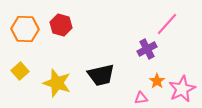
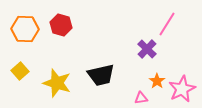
pink line: rotated 10 degrees counterclockwise
purple cross: rotated 18 degrees counterclockwise
